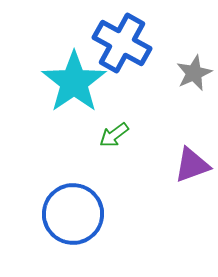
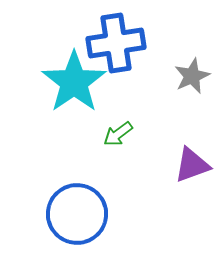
blue cross: moved 6 px left; rotated 38 degrees counterclockwise
gray star: moved 2 px left, 3 px down
green arrow: moved 4 px right, 1 px up
blue circle: moved 4 px right
